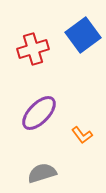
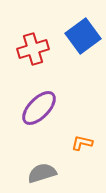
blue square: moved 1 px down
purple ellipse: moved 5 px up
orange L-shape: moved 8 px down; rotated 140 degrees clockwise
